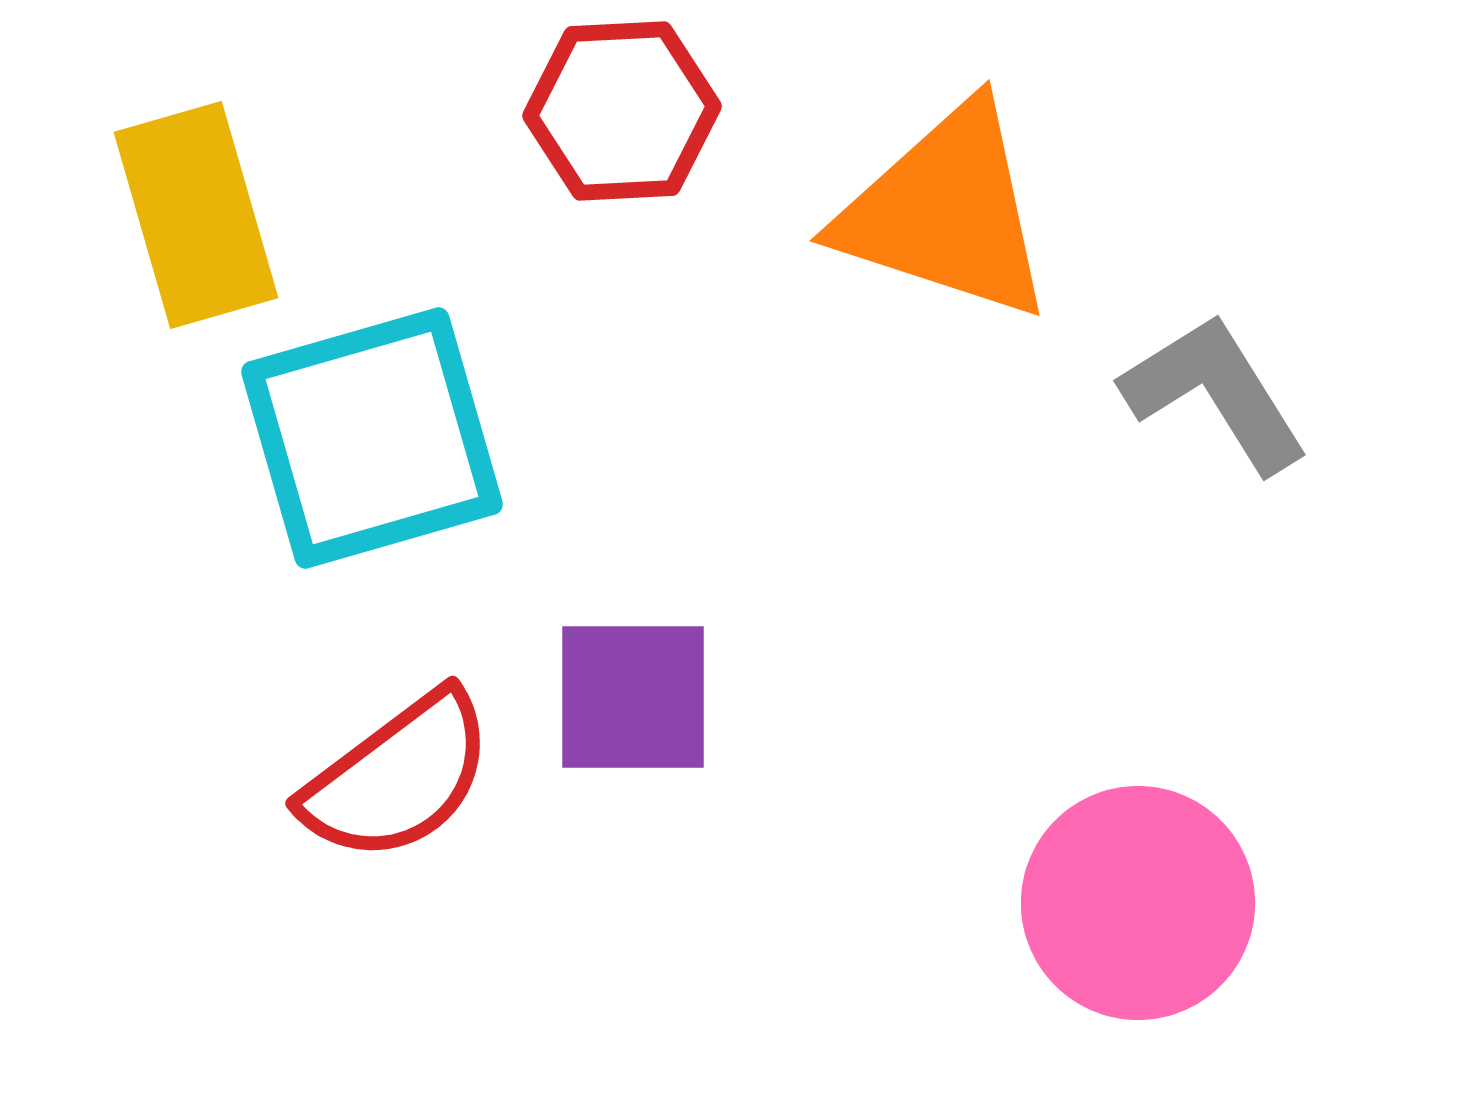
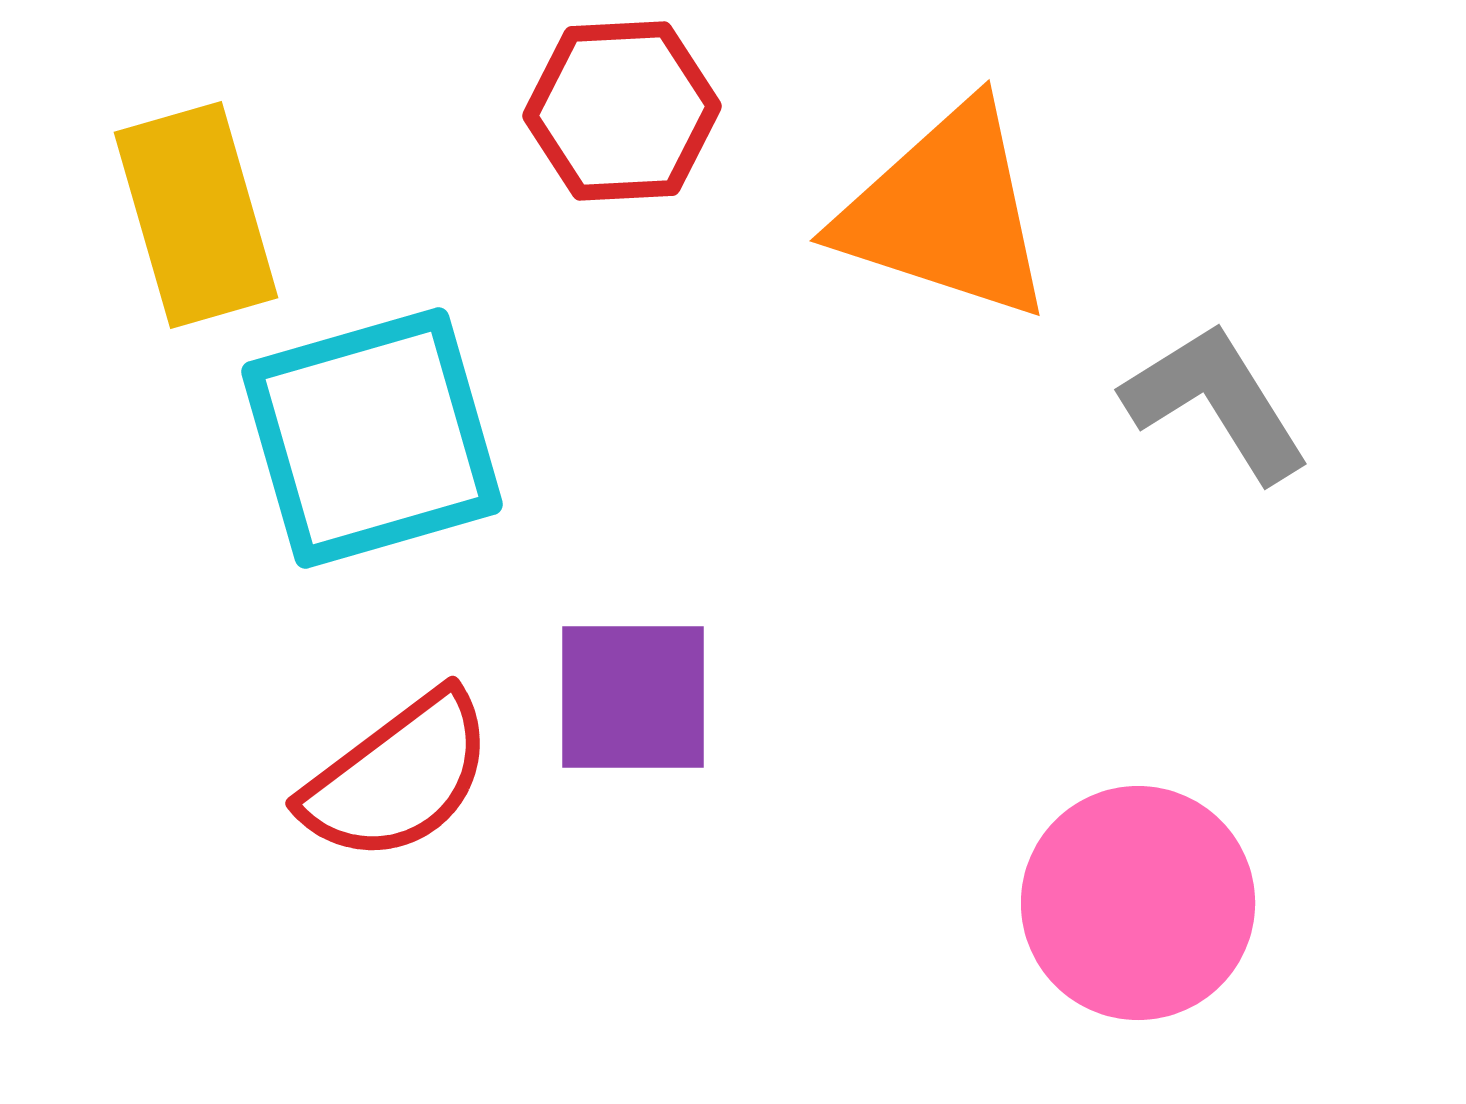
gray L-shape: moved 1 px right, 9 px down
